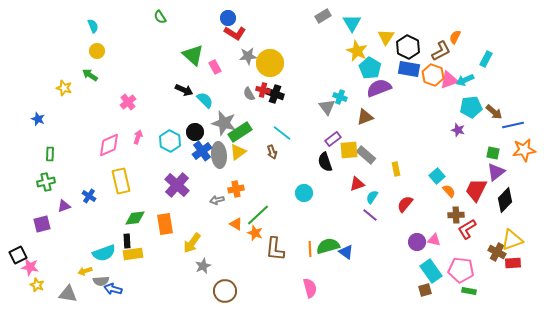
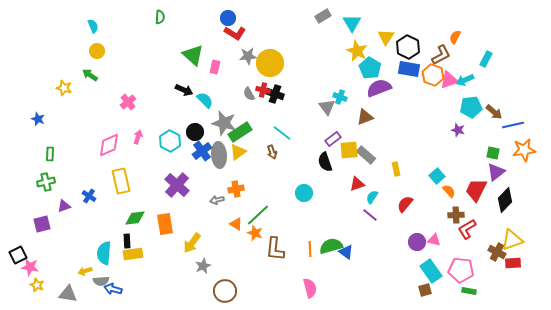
green semicircle at (160, 17): rotated 144 degrees counterclockwise
brown L-shape at (441, 51): moved 4 px down
pink rectangle at (215, 67): rotated 40 degrees clockwise
green semicircle at (328, 246): moved 3 px right
cyan semicircle at (104, 253): rotated 115 degrees clockwise
